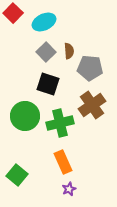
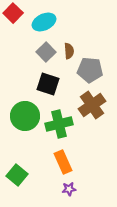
gray pentagon: moved 2 px down
green cross: moved 1 px left, 1 px down
purple star: rotated 16 degrees clockwise
